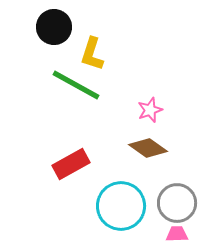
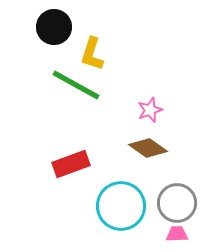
red rectangle: rotated 9 degrees clockwise
